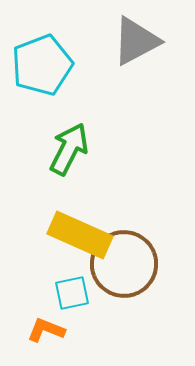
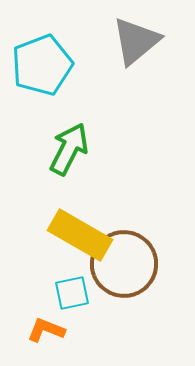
gray triangle: rotated 12 degrees counterclockwise
yellow rectangle: rotated 6 degrees clockwise
